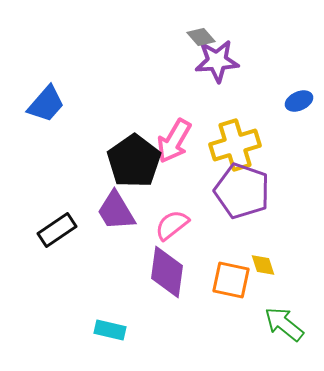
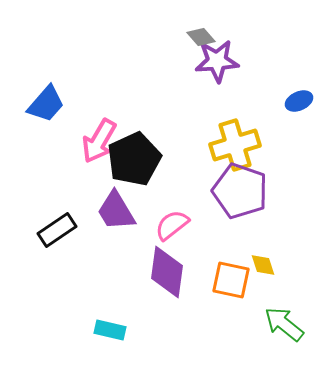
pink arrow: moved 75 px left
black pentagon: moved 2 px up; rotated 10 degrees clockwise
purple pentagon: moved 2 px left
